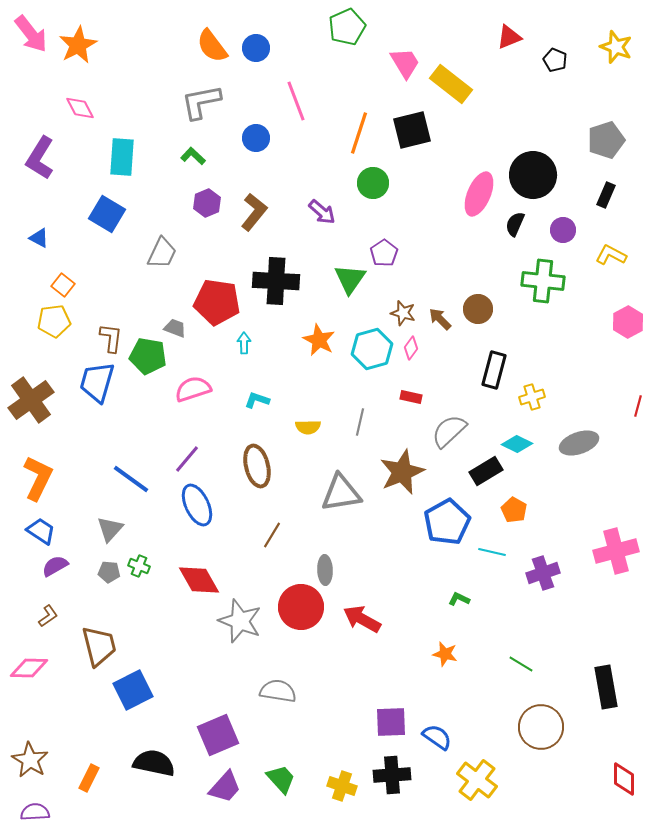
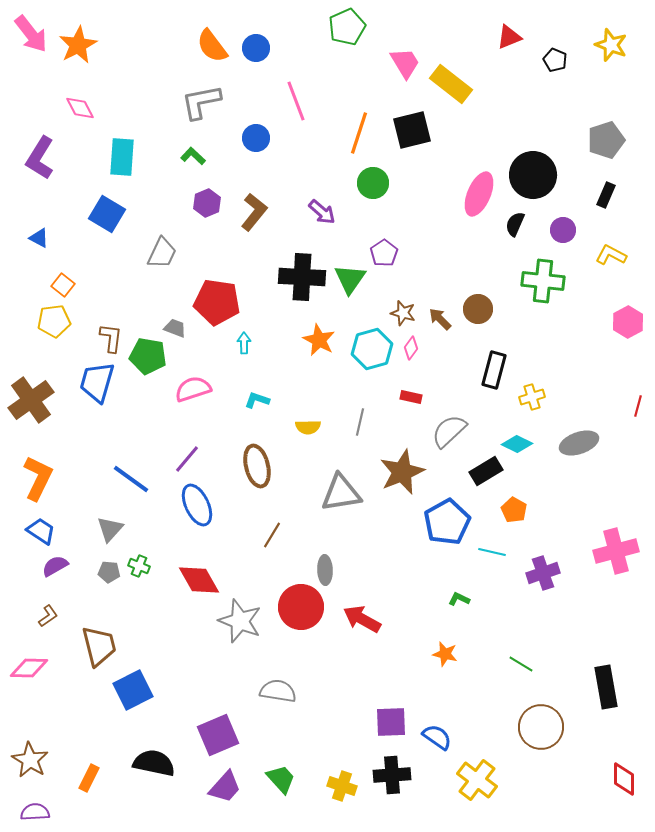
yellow star at (616, 47): moved 5 px left, 2 px up
black cross at (276, 281): moved 26 px right, 4 px up
